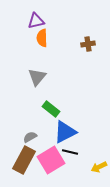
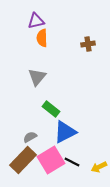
black line: moved 2 px right, 10 px down; rotated 14 degrees clockwise
brown rectangle: moved 1 px left; rotated 16 degrees clockwise
